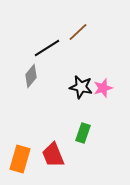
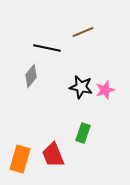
brown line: moved 5 px right; rotated 20 degrees clockwise
black line: rotated 44 degrees clockwise
pink star: moved 2 px right, 2 px down
